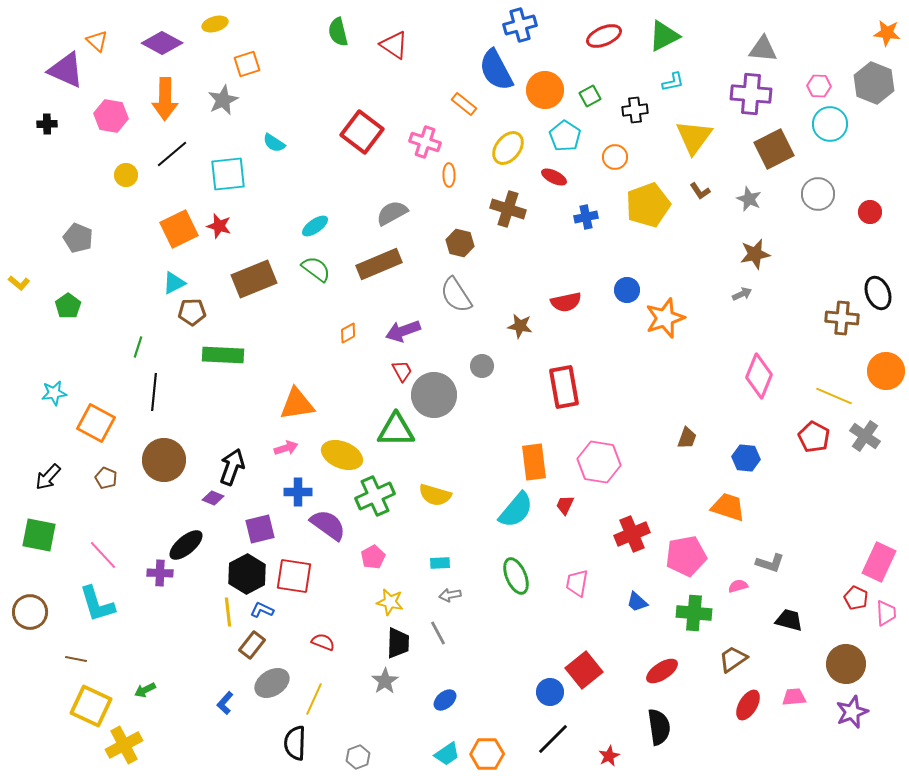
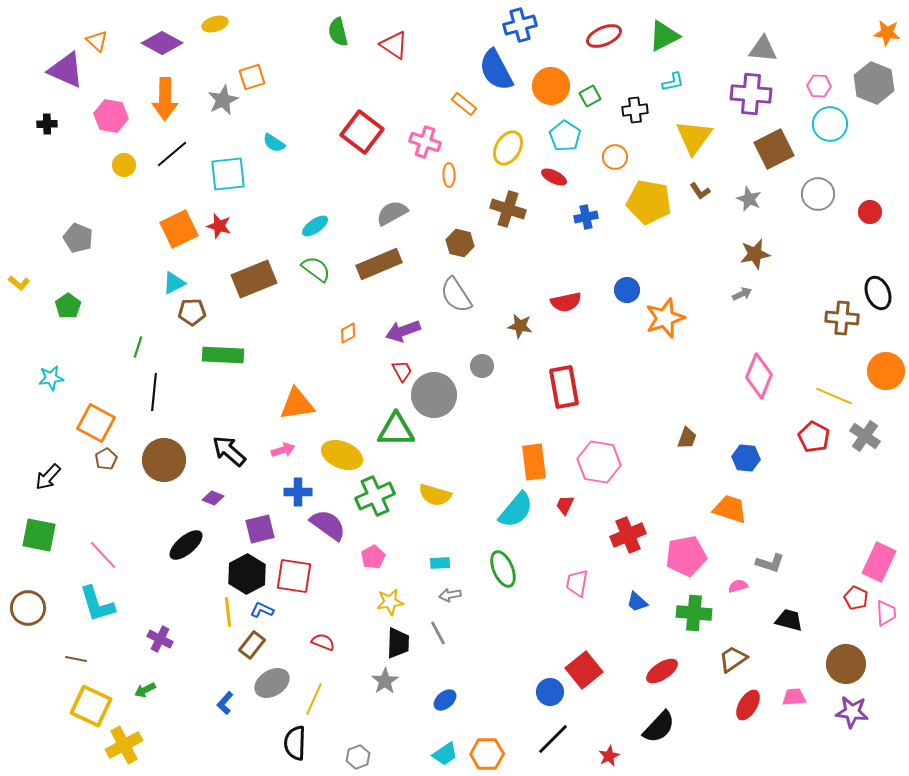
orange square at (247, 64): moved 5 px right, 13 px down
orange circle at (545, 90): moved 6 px right, 4 px up
yellow ellipse at (508, 148): rotated 8 degrees counterclockwise
yellow circle at (126, 175): moved 2 px left, 10 px up
yellow pentagon at (648, 205): moved 1 px right, 3 px up; rotated 30 degrees clockwise
cyan star at (54, 393): moved 3 px left, 15 px up
pink arrow at (286, 448): moved 3 px left, 2 px down
black arrow at (232, 467): moved 3 px left, 16 px up; rotated 69 degrees counterclockwise
brown pentagon at (106, 478): moved 19 px up; rotated 20 degrees clockwise
orange trapezoid at (728, 507): moved 2 px right, 2 px down
red cross at (632, 534): moved 4 px left, 1 px down
purple cross at (160, 573): moved 66 px down; rotated 25 degrees clockwise
green ellipse at (516, 576): moved 13 px left, 7 px up
yellow star at (390, 602): rotated 20 degrees counterclockwise
brown circle at (30, 612): moved 2 px left, 4 px up
purple star at (852, 712): rotated 28 degrees clockwise
black semicircle at (659, 727): rotated 51 degrees clockwise
cyan trapezoid at (447, 754): moved 2 px left
